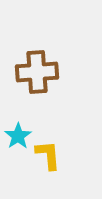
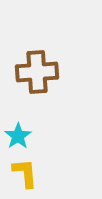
yellow L-shape: moved 23 px left, 18 px down
